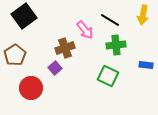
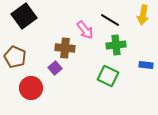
brown cross: rotated 24 degrees clockwise
brown pentagon: moved 2 px down; rotated 15 degrees counterclockwise
